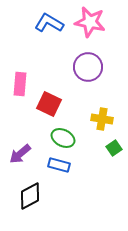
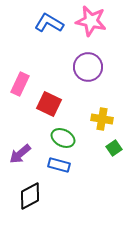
pink star: moved 1 px right, 1 px up
pink rectangle: rotated 20 degrees clockwise
